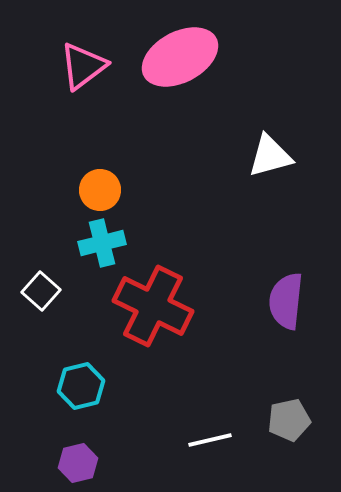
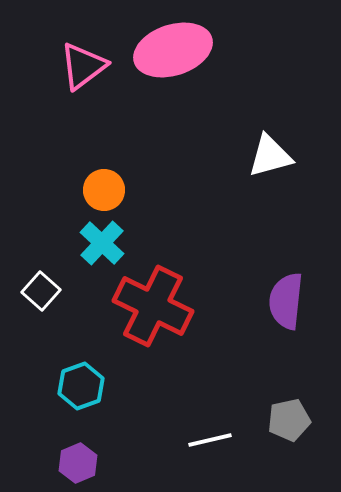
pink ellipse: moved 7 px left, 7 px up; rotated 10 degrees clockwise
orange circle: moved 4 px right
cyan cross: rotated 33 degrees counterclockwise
cyan hexagon: rotated 6 degrees counterclockwise
purple hexagon: rotated 9 degrees counterclockwise
